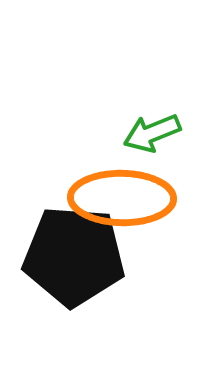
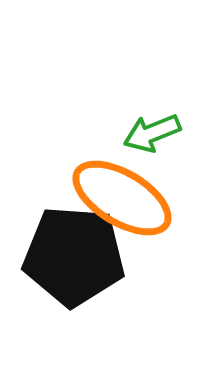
orange ellipse: rotated 30 degrees clockwise
